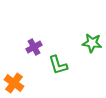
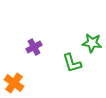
green L-shape: moved 14 px right, 2 px up
